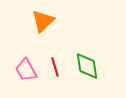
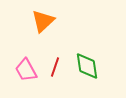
red line: rotated 36 degrees clockwise
